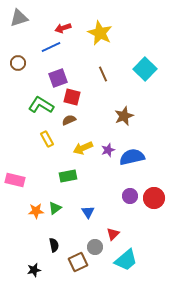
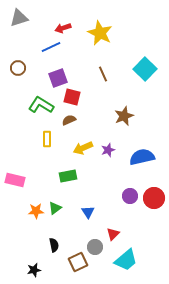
brown circle: moved 5 px down
yellow rectangle: rotated 28 degrees clockwise
blue semicircle: moved 10 px right
